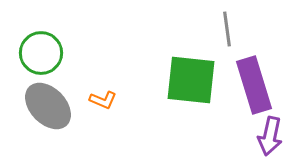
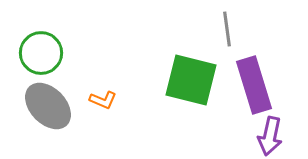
green square: rotated 8 degrees clockwise
